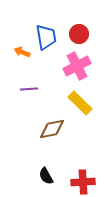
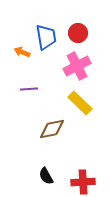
red circle: moved 1 px left, 1 px up
